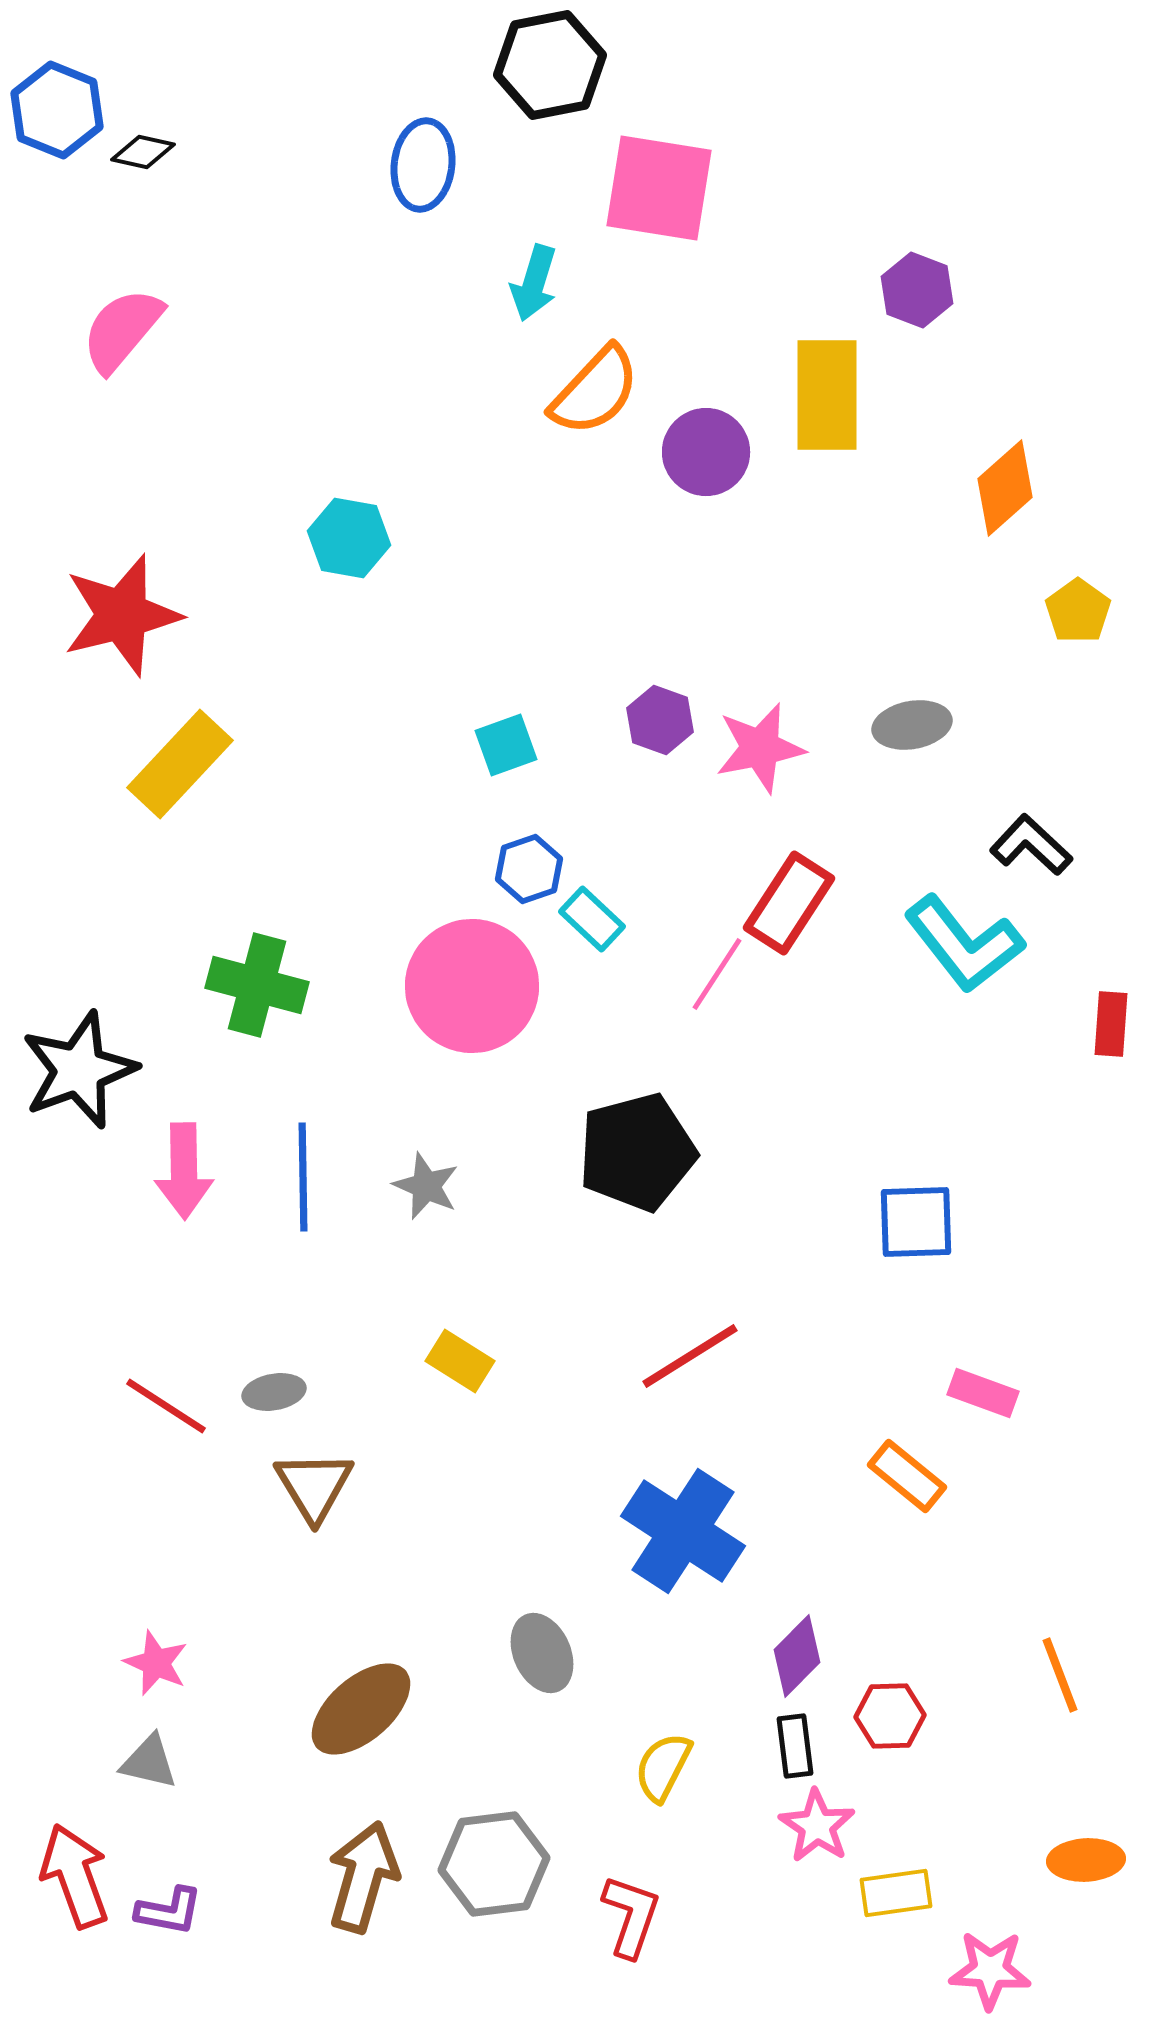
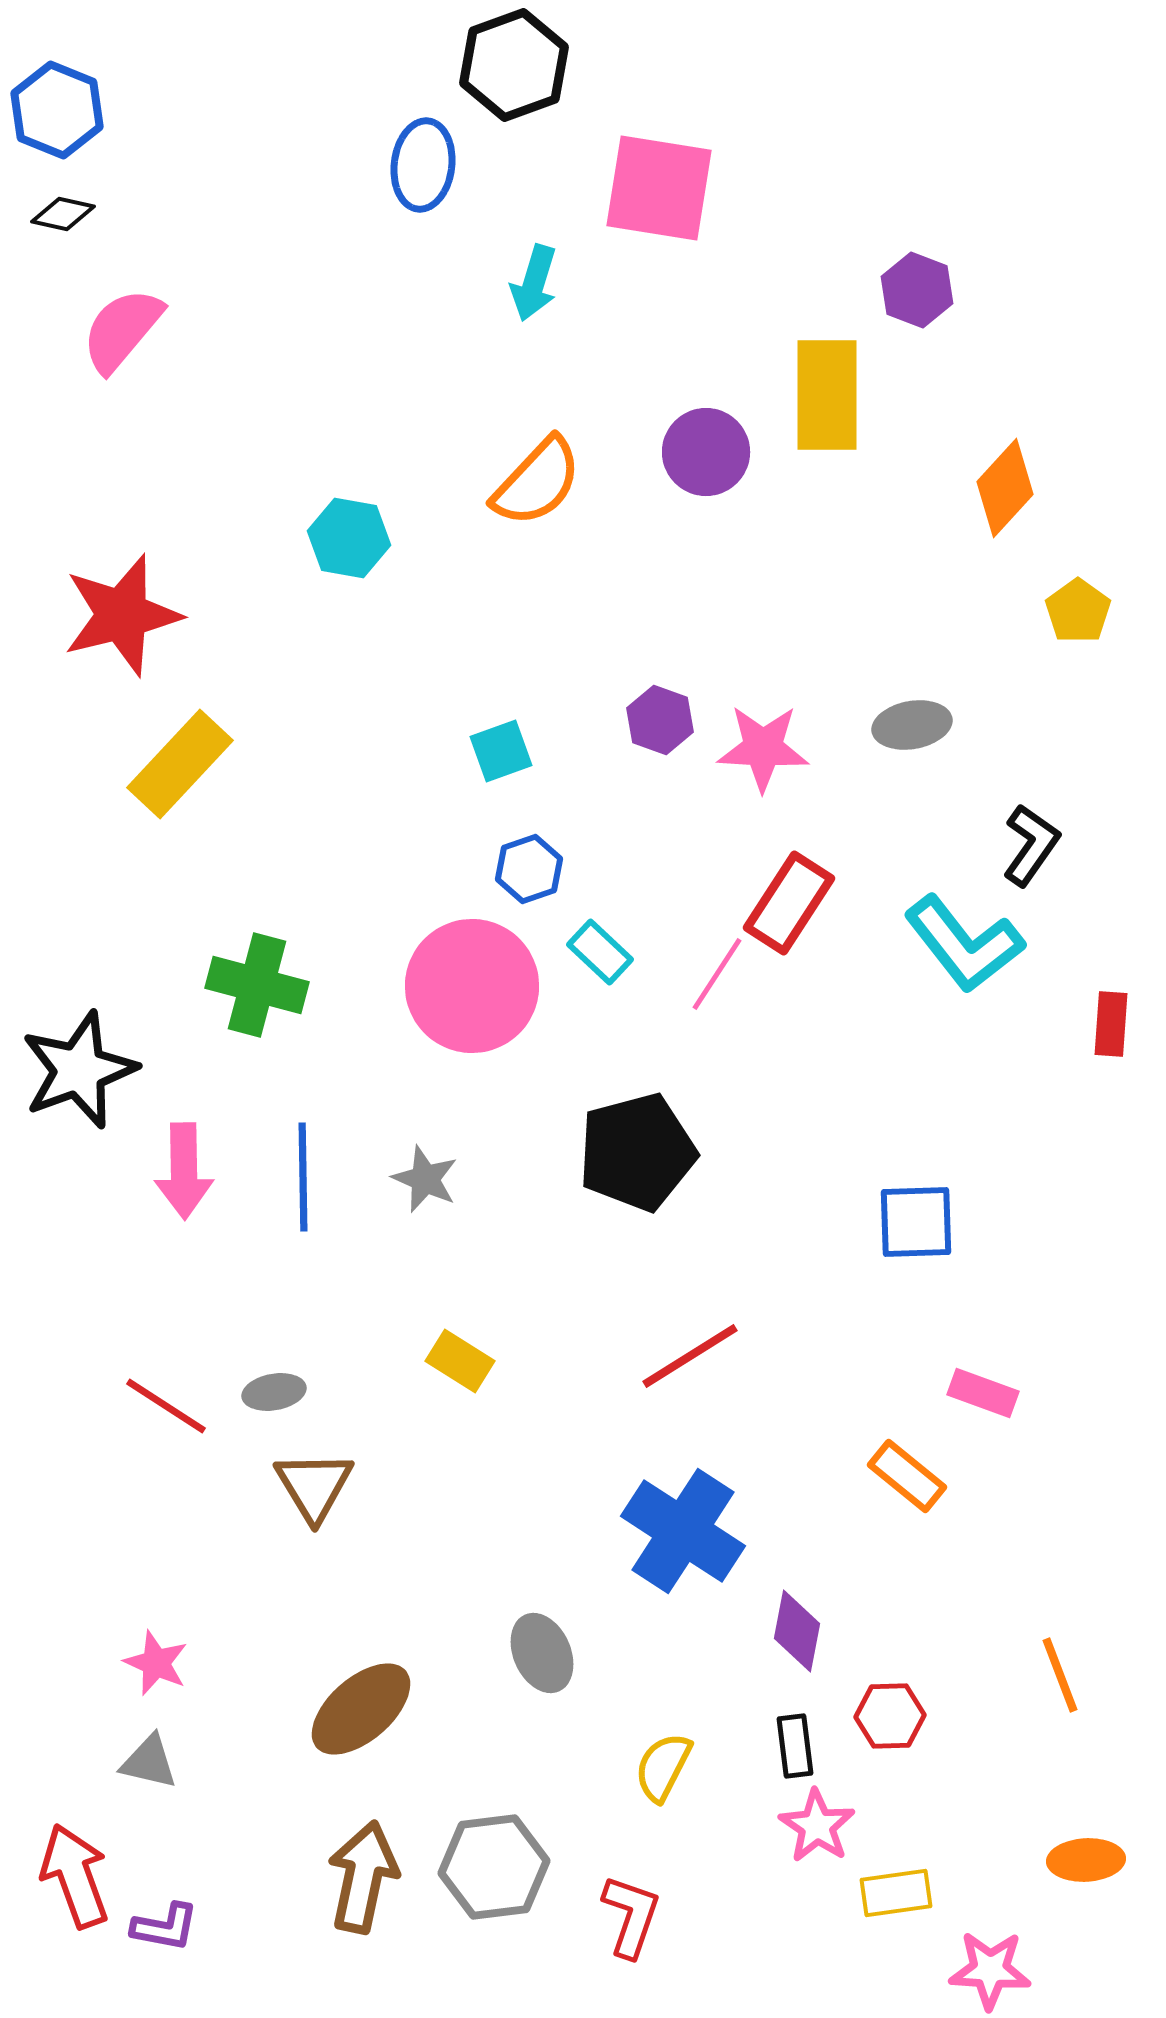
black hexagon at (550, 65): moved 36 px left; rotated 9 degrees counterclockwise
black diamond at (143, 152): moved 80 px left, 62 px down
orange semicircle at (595, 391): moved 58 px left, 91 px down
orange diamond at (1005, 488): rotated 6 degrees counterclockwise
cyan square at (506, 745): moved 5 px left, 6 px down
pink star at (760, 748): moved 3 px right; rotated 14 degrees clockwise
black L-shape at (1031, 845): rotated 82 degrees clockwise
cyan rectangle at (592, 919): moved 8 px right, 33 px down
gray star at (426, 1186): moved 1 px left, 7 px up
purple diamond at (797, 1656): moved 25 px up; rotated 34 degrees counterclockwise
gray hexagon at (494, 1864): moved 3 px down
brown arrow at (363, 1877): rotated 4 degrees counterclockwise
purple L-shape at (169, 1911): moved 4 px left, 16 px down
